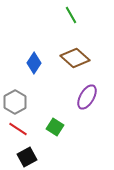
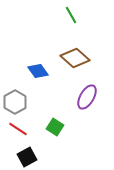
blue diamond: moved 4 px right, 8 px down; rotated 70 degrees counterclockwise
